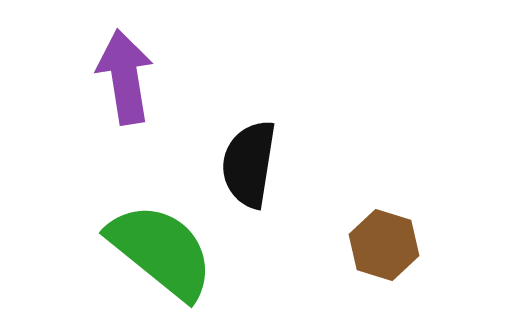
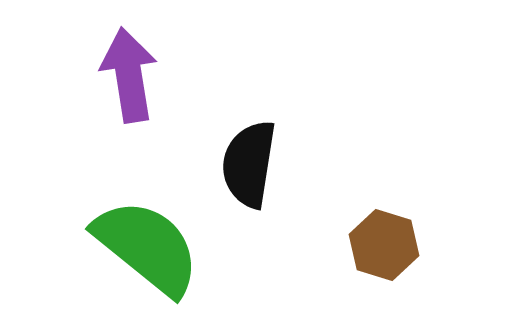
purple arrow: moved 4 px right, 2 px up
green semicircle: moved 14 px left, 4 px up
